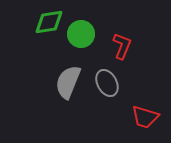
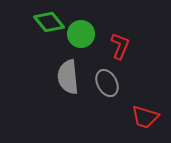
green diamond: rotated 60 degrees clockwise
red L-shape: moved 2 px left
gray semicircle: moved 5 px up; rotated 28 degrees counterclockwise
